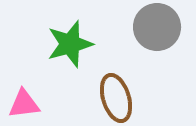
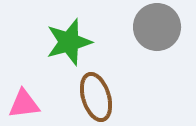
green star: moved 1 px left, 2 px up
brown ellipse: moved 20 px left, 1 px up
